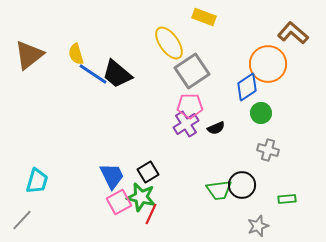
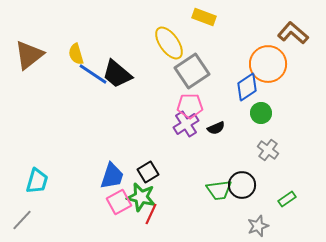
gray cross: rotated 20 degrees clockwise
blue trapezoid: rotated 44 degrees clockwise
green rectangle: rotated 30 degrees counterclockwise
